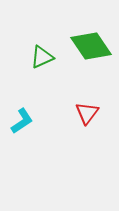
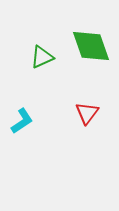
green diamond: rotated 15 degrees clockwise
